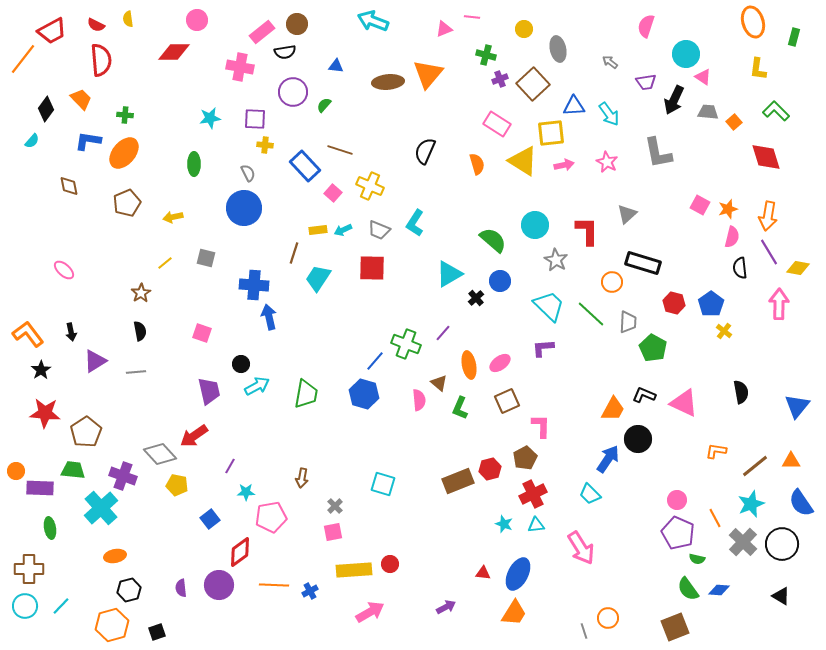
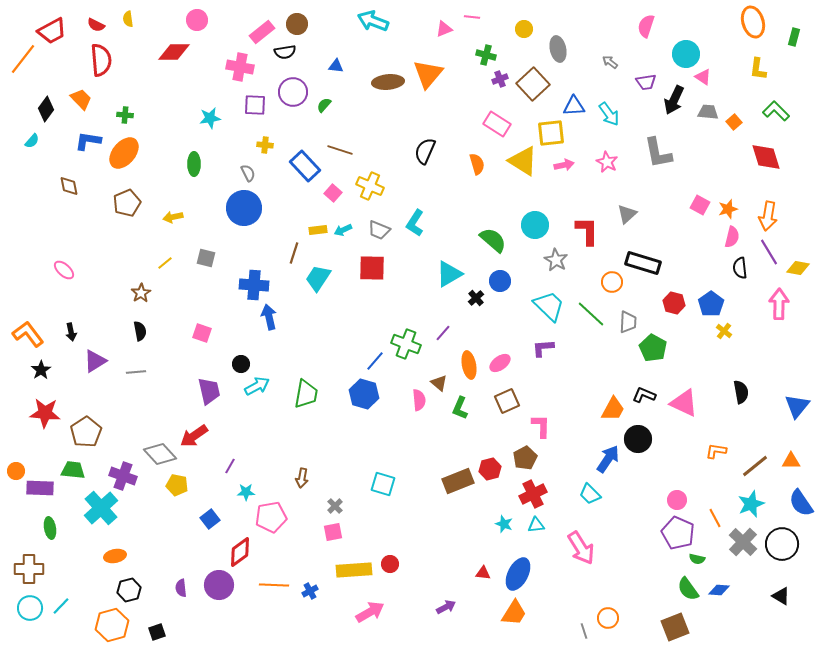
purple square at (255, 119): moved 14 px up
cyan circle at (25, 606): moved 5 px right, 2 px down
